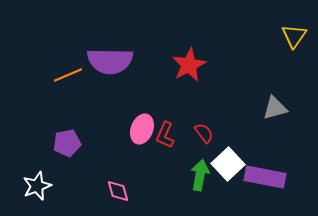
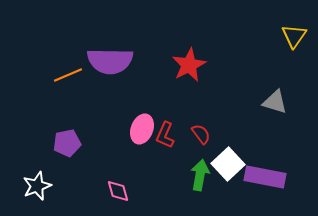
gray triangle: moved 6 px up; rotated 32 degrees clockwise
red semicircle: moved 3 px left, 1 px down
